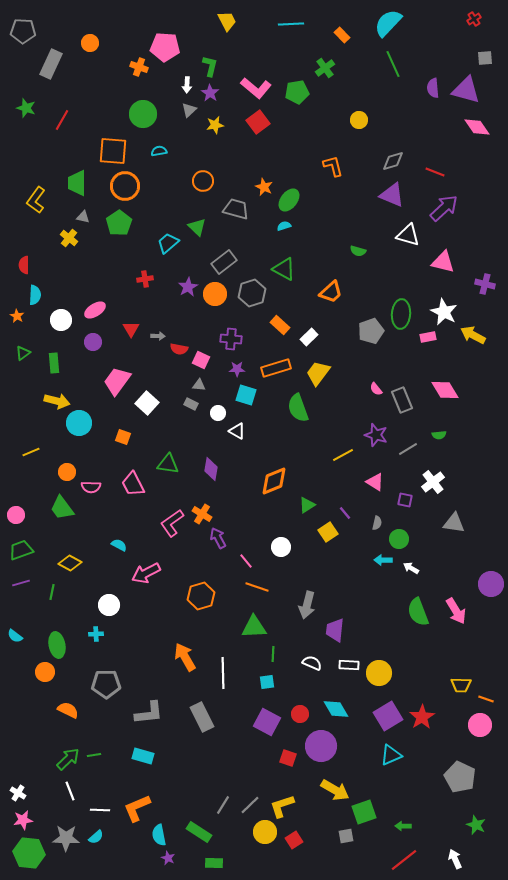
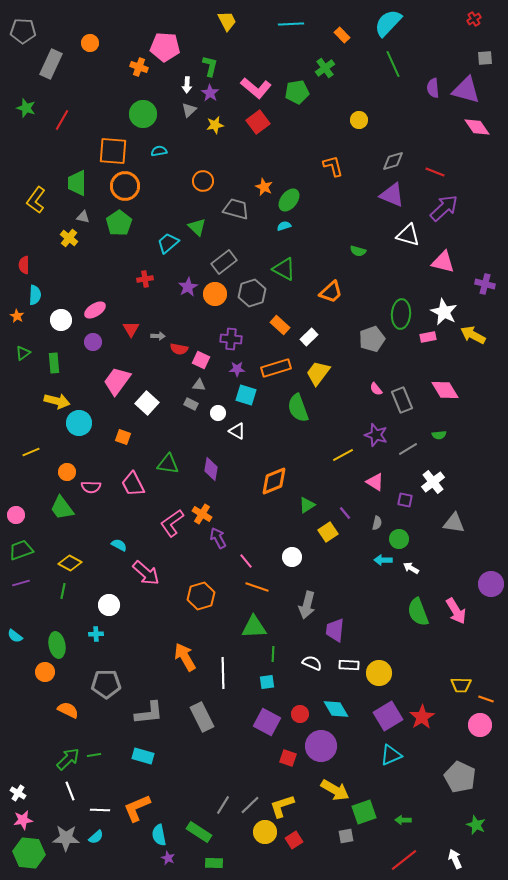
gray pentagon at (371, 331): moved 1 px right, 8 px down
white circle at (281, 547): moved 11 px right, 10 px down
pink arrow at (146, 573): rotated 112 degrees counterclockwise
green line at (52, 592): moved 11 px right, 1 px up
green arrow at (403, 826): moved 6 px up
